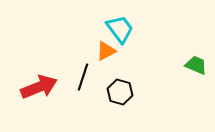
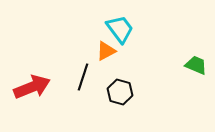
red arrow: moved 7 px left
